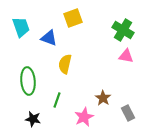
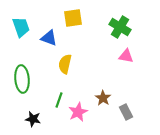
yellow square: rotated 12 degrees clockwise
green cross: moved 3 px left, 3 px up
green ellipse: moved 6 px left, 2 px up
green line: moved 2 px right
gray rectangle: moved 2 px left, 1 px up
pink star: moved 6 px left, 5 px up
